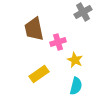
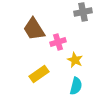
gray cross: rotated 18 degrees clockwise
brown trapezoid: rotated 20 degrees counterclockwise
